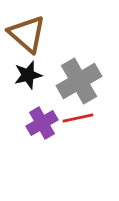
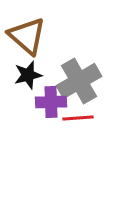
brown triangle: moved 2 px down
red line: rotated 8 degrees clockwise
purple cross: moved 9 px right, 21 px up; rotated 28 degrees clockwise
